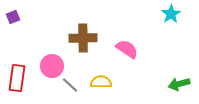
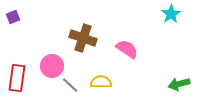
brown cross: rotated 20 degrees clockwise
